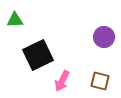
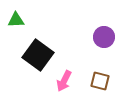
green triangle: moved 1 px right
black square: rotated 28 degrees counterclockwise
pink arrow: moved 2 px right
